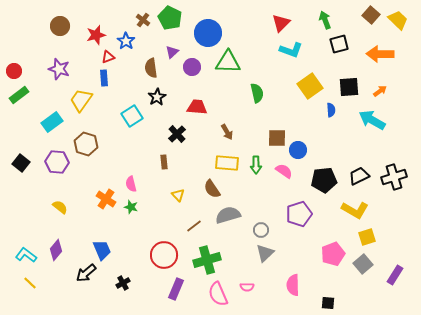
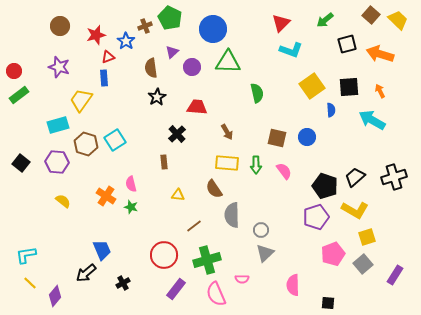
brown cross at (143, 20): moved 2 px right, 6 px down; rotated 32 degrees clockwise
green arrow at (325, 20): rotated 108 degrees counterclockwise
blue circle at (208, 33): moved 5 px right, 4 px up
black square at (339, 44): moved 8 px right
orange arrow at (380, 54): rotated 16 degrees clockwise
purple star at (59, 69): moved 2 px up
yellow square at (310, 86): moved 2 px right
orange arrow at (380, 91): rotated 80 degrees counterclockwise
cyan square at (132, 116): moved 17 px left, 24 px down
cyan rectangle at (52, 122): moved 6 px right, 3 px down; rotated 20 degrees clockwise
brown square at (277, 138): rotated 12 degrees clockwise
blue circle at (298, 150): moved 9 px right, 13 px up
pink semicircle at (284, 171): rotated 18 degrees clockwise
black trapezoid at (359, 176): moved 4 px left, 1 px down; rotated 15 degrees counterclockwise
black pentagon at (324, 180): moved 1 px right, 6 px down; rotated 25 degrees clockwise
brown semicircle at (212, 189): moved 2 px right
yellow triangle at (178, 195): rotated 40 degrees counterclockwise
orange cross at (106, 199): moved 3 px up
yellow semicircle at (60, 207): moved 3 px right, 6 px up
purple pentagon at (299, 214): moved 17 px right, 3 px down
gray semicircle at (228, 215): moved 4 px right; rotated 75 degrees counterclockwise
purple diamond at (56, 250): moved 1 px left, 46 px down
cyan L-shape at (26, 255): rotated 45 degrees counterclockwise
pink semicircle at (247, 287): moved 5 px left, 8 px up
purple rectangle at (176, 289): rotated 15 degrees clockwise
pink semicircle at (218, 294): moved 2 px left
